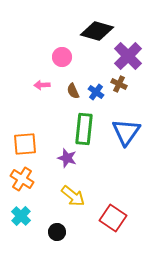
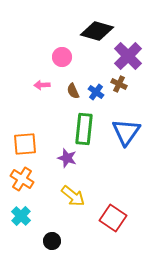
black circle: moved 5 px left, 9 px down
